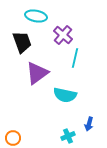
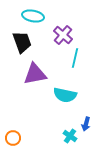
cyan ellipse: moved 3 px left
purple triangle: moved 2 px left, 1 px down; rotated 25 degrees clockwise
blue arrow: moved 3 px left
cyan cross: moved 2 px right; rotated 32 degrees counterclockwise
